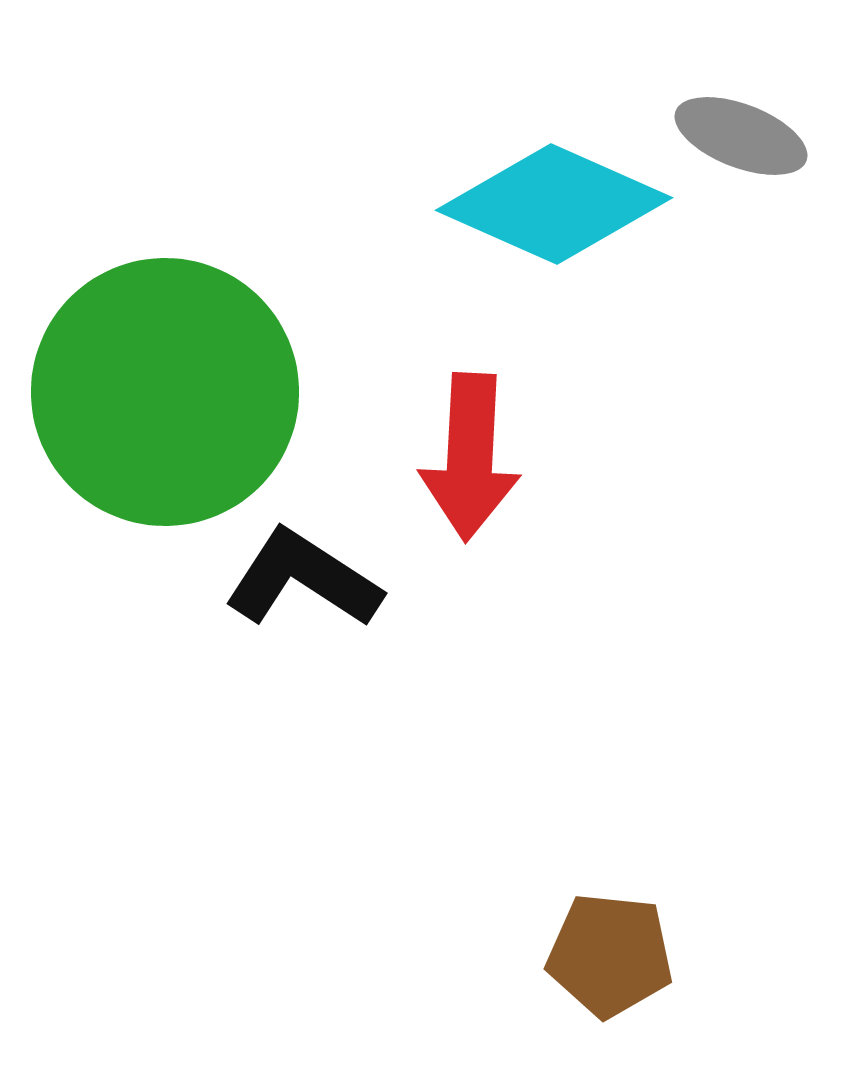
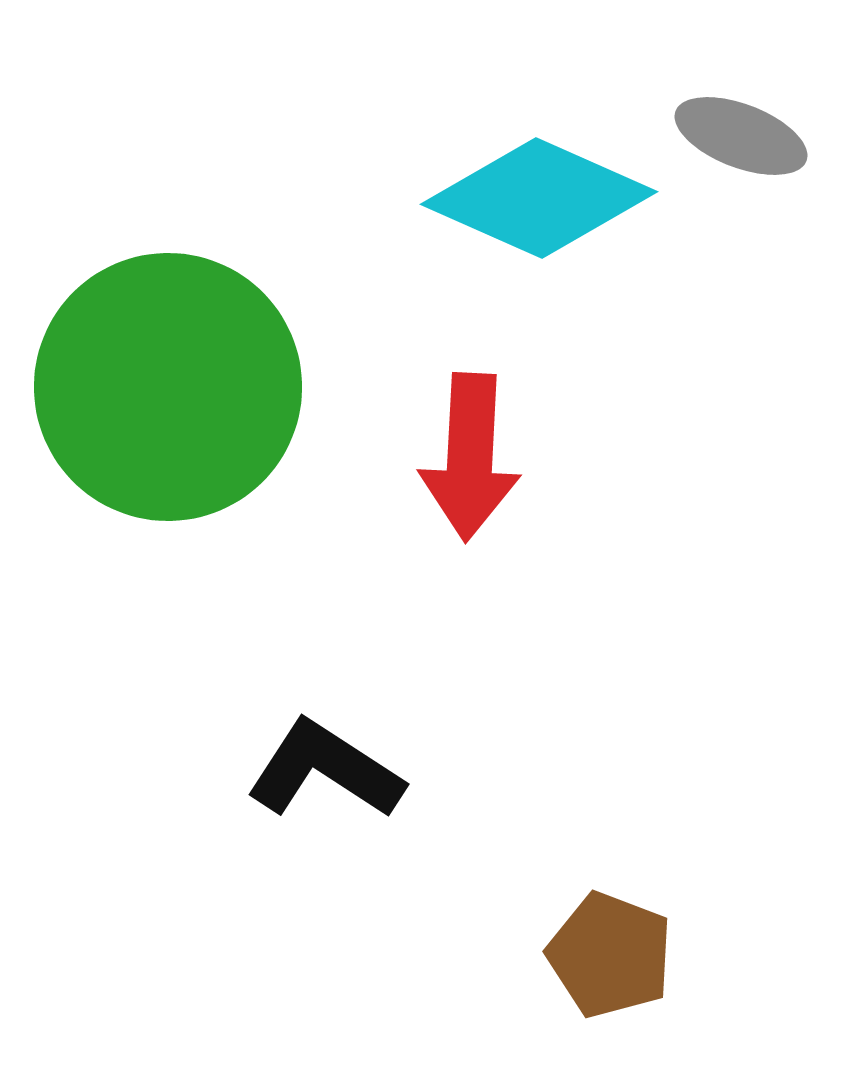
cyan diamond: moved 15 px left, 6 px up
green circle: moved 3 px right, 5 px up
black L-shape: moved 22 px right, 191 px down
brown pentagon: rotated 15 degrees clockwise
